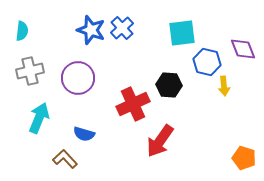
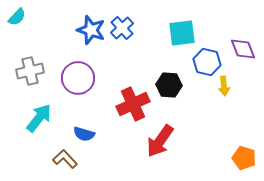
cyan semicircle: moved 5 px left, 14 px up; rotated 36 degrees clockwise
cyan arrow: rotated 16 degrees clockwise
